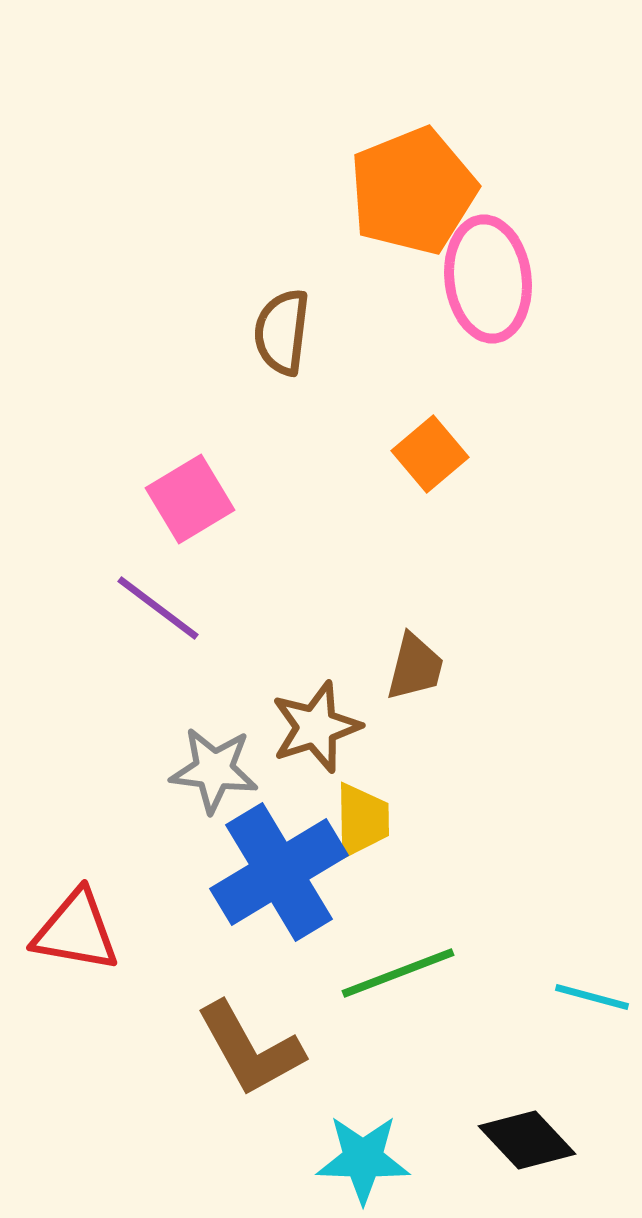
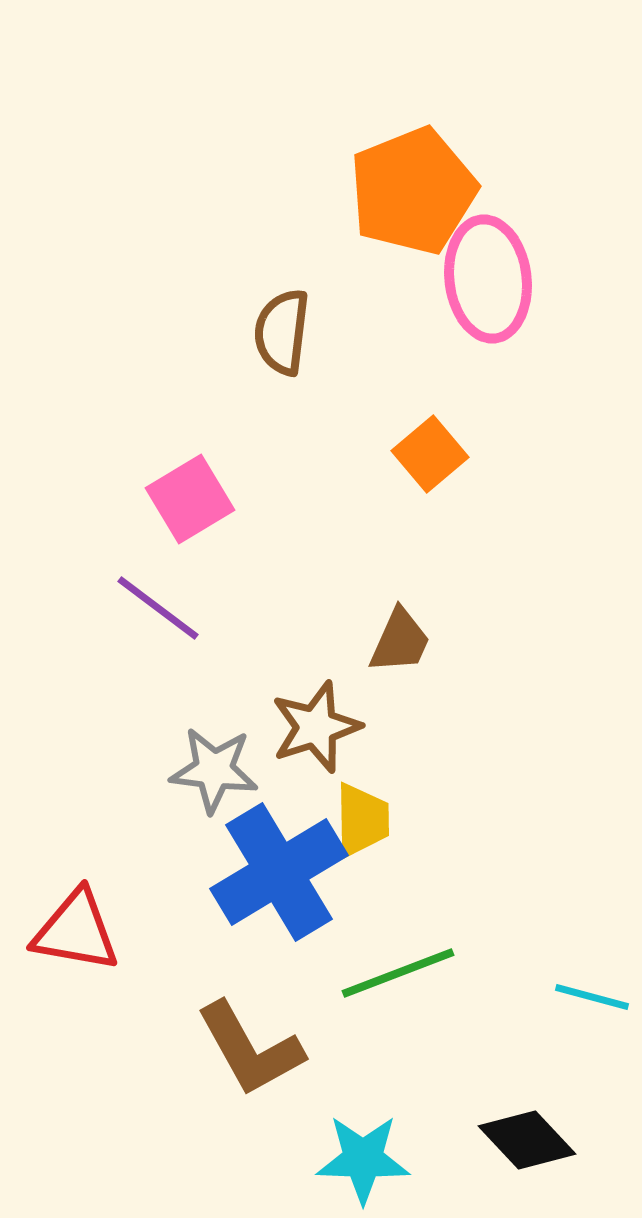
brown trapezoid: moved 15 px left, 26 px up; rotated 10 degrees clockwise
